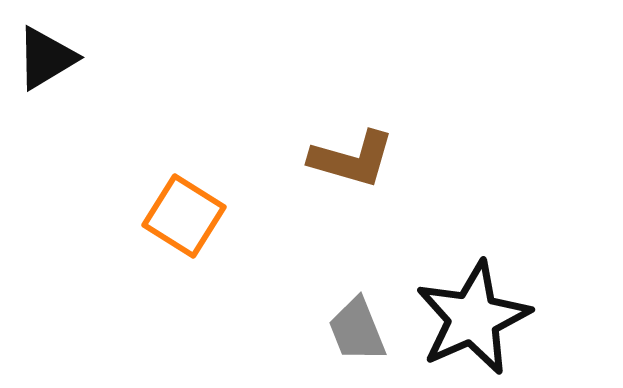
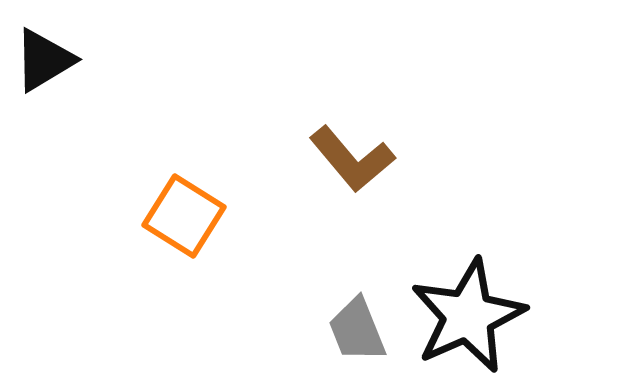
black triangle: moved 2 px left, 2 px down
brown L-shape: rotated 34 degrees clockwise
black star: moved 5 px left, 2 px up
